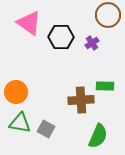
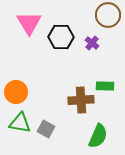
pink triangle: rotated 24 degrees clockwise
purple cross: rotated 16 degrees counterclockwise
